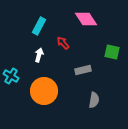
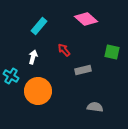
pink diamond: rotated 15 degrees counterclockwise
cyan rectangle: rotated 12 degrees clockwise
red arrow: moved 1 px right, 7 px down
white arrow: moved 6 px left, 2 px down
orange circle: moved 6 px left
gray semicircle: moved 1 px right, 7 px down; rotated 91 degrees counterclockwise
